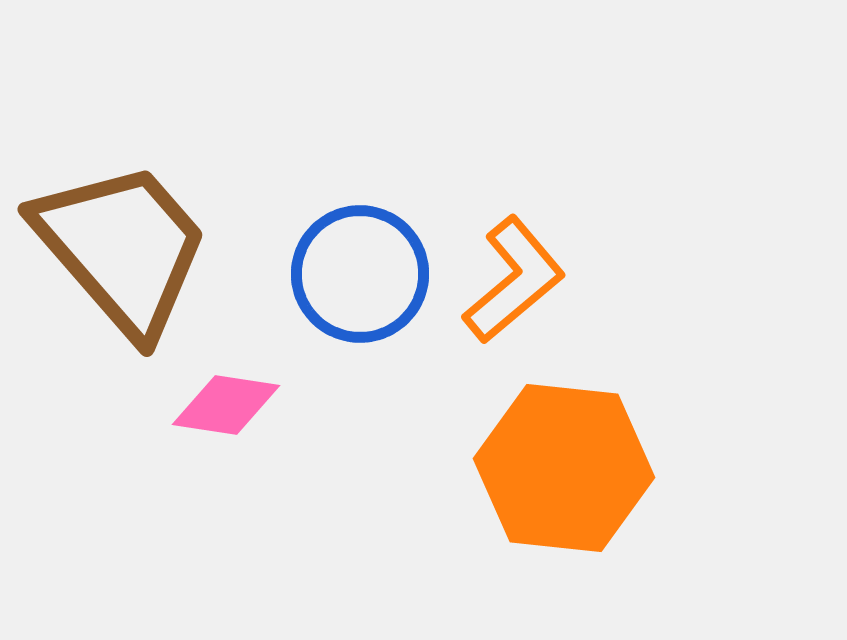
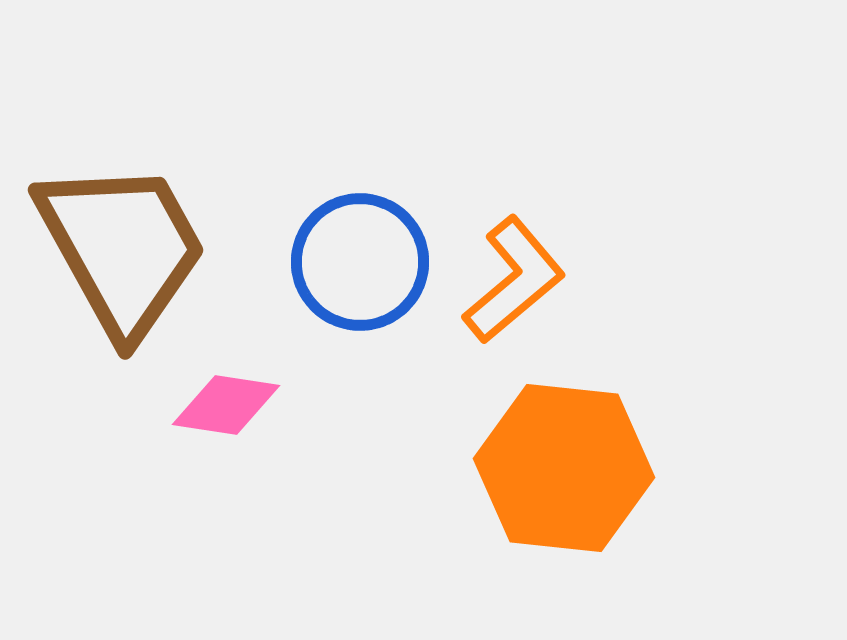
brown trapezoid: rotated 12 degrees clockwise
blue circle: moved 12 px up
